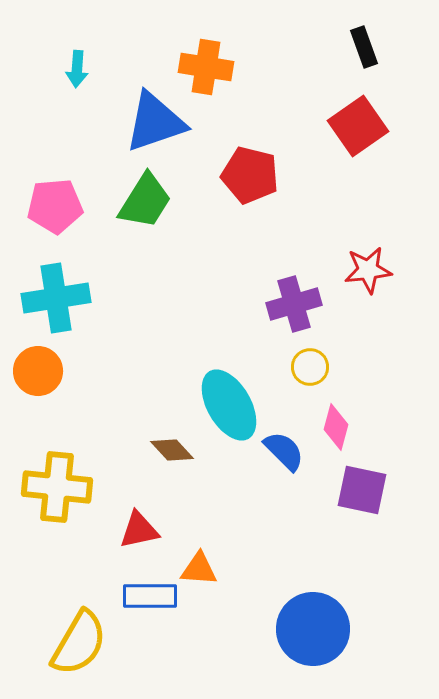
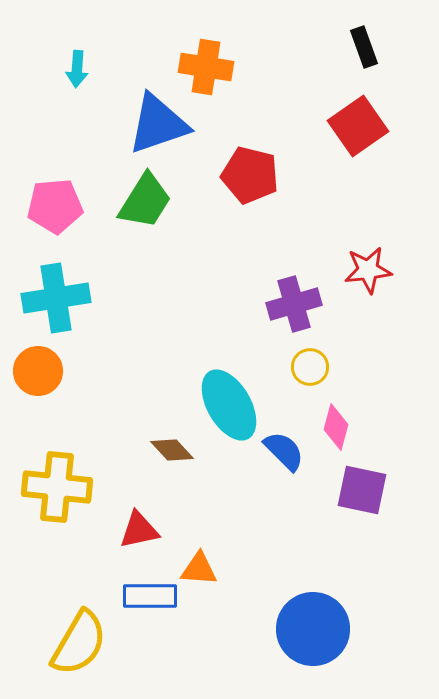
blue triangle: moved 3 px right, 2 px down
